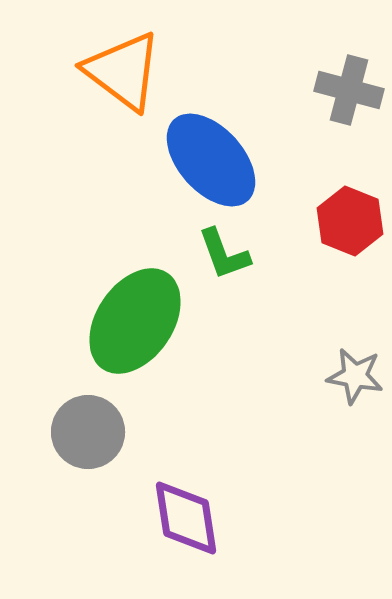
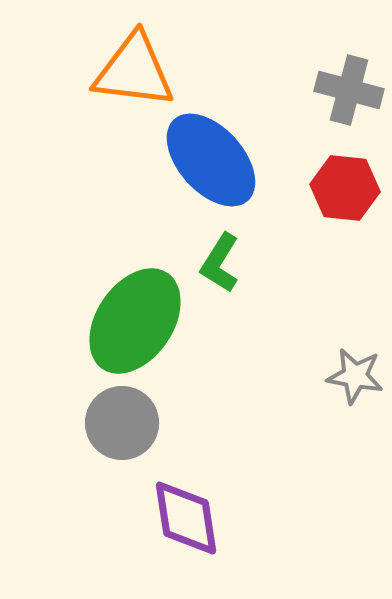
orange triangle: moved 11 px right; rotated 30 degrees counterclockwise
red hexagon: moved 5 px left, 33 px up; rotated 16 degrees counterclockwise
green L-shape: moved 4 px left, 9 px down; rotated 52 degrees clockwise
gray circle: moved 34 px right, 9 px up
